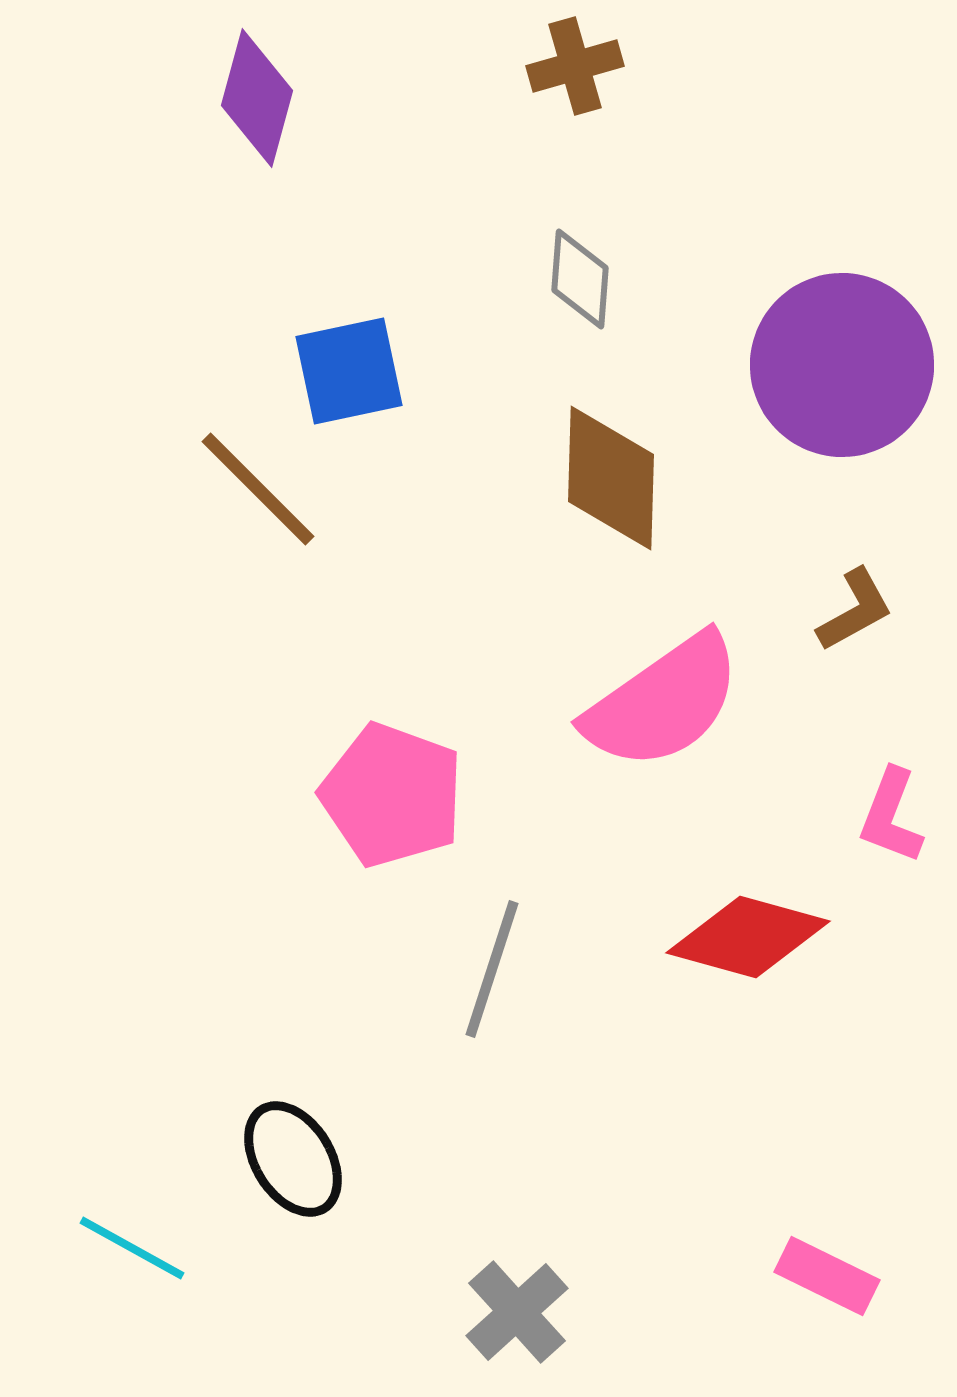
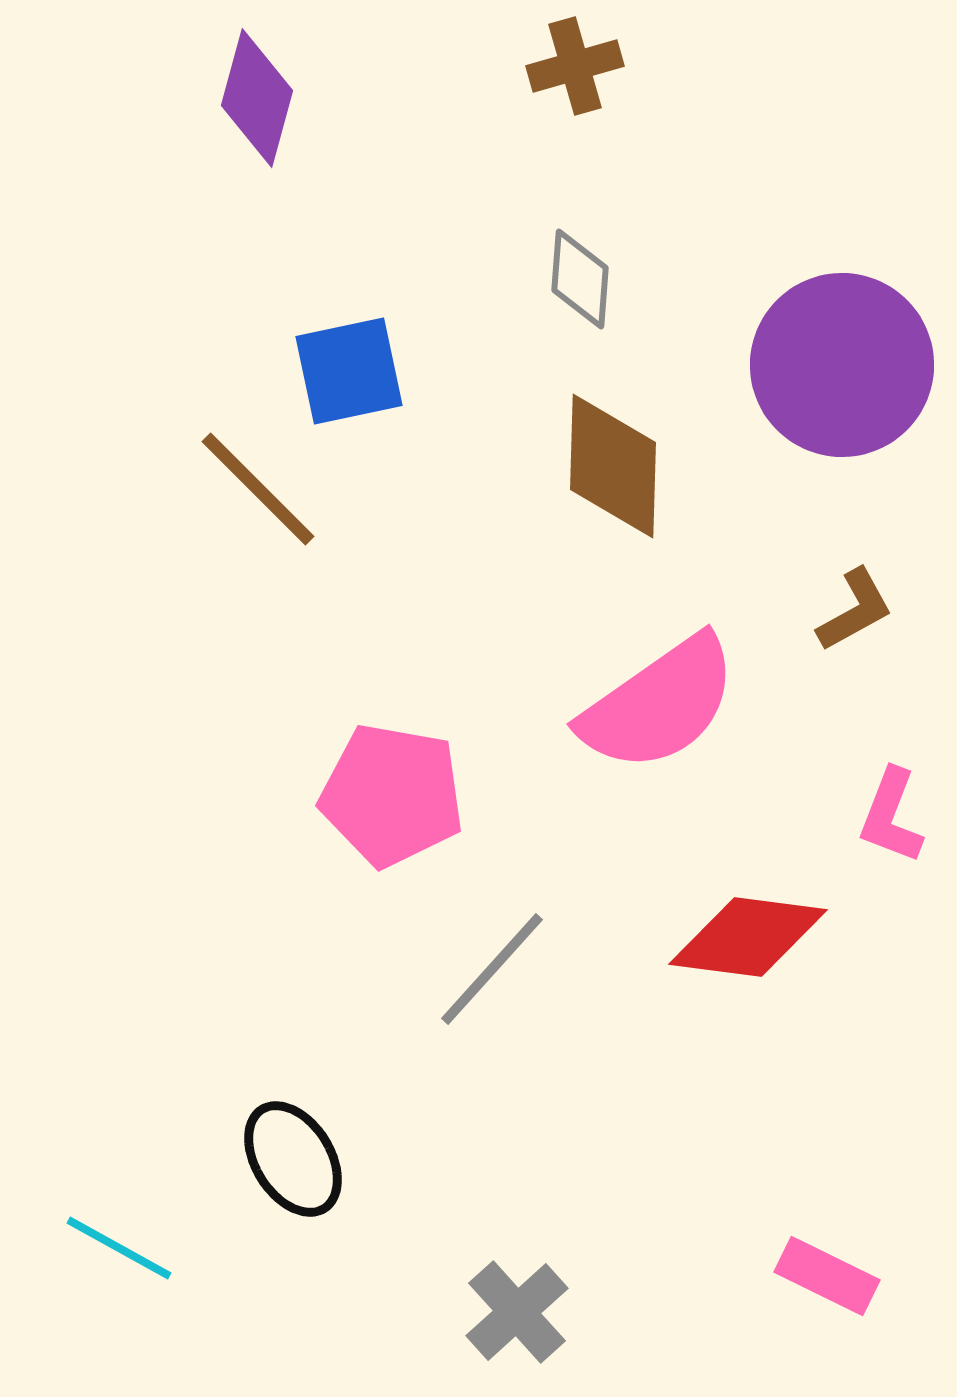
brown diamond: moved 2 px right, 12 px up
pink semicircle: moved 4 px left, 2 px down
pink pentagon: rotated 10 degrees counterclockwise
red diamond: rotated 8 degrees counterclockwise
gray line: rotated 24 degrees clockwise
cyan line: moved 13 px left
